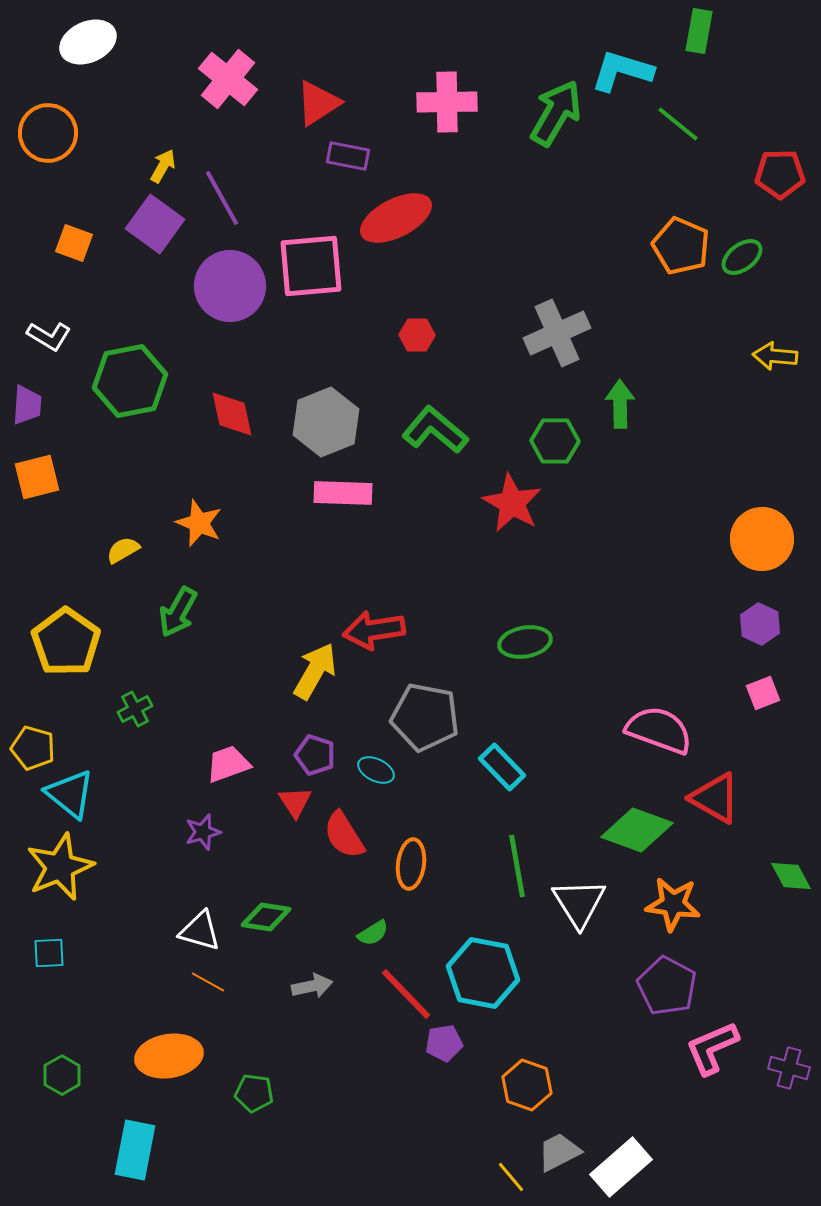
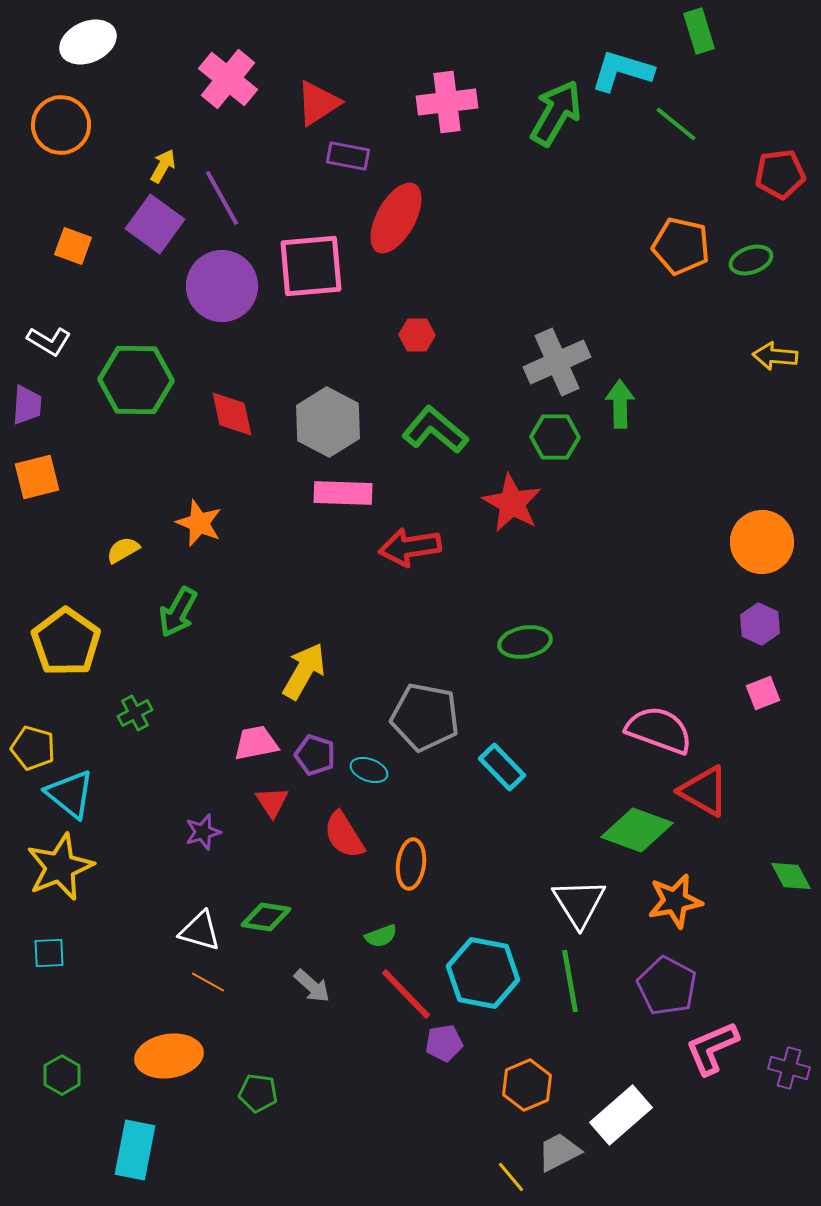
green rectangle at (699, 31): rotated 27 degrees counterclockwise
pink cross at (447, 102): rotated 6 degrees counterclockwise
green line at (678, 124): moved 2 px left
orange circle at (48, 133): moved 13 px right, 8 px up
red pentagon at (780, 174): rotated 6 degrees counterclockwise
red ellipse at (396, 218): rotated 34 degrees counterclockwise
orange square at (74, 243): moved 1 px left, 3 px down
orange pentagon at (681, 246): rotated 10 degrees counterclockwise
green ellipse at (742, 257): moved 9 px right, 3 px down; rotated 18 degrees clockwise
purple circle at (230, 286): moved 8 px left
gray cross at (557, 333): moved 29 px down
white L-shape at (49, 336): moved 5 px down
green hexagon at (130, 381): moved 6 px right, 1 px up; rotated 12 degrees clockwise
gray hexagon at (326, 422): moved 2 px right; rotated 10 degrees counterclockwise
green hexagon at (555, 441): moved 4 px up
orange circle at (762, 539): moved 3 px down
red arrow at (374, 630): moved 36 px right, 83 px up
yellow arrow at (315, 671): moved 11 px left
green cross at (135, 709): moved 4 px down
pink trapezoid at (228, 764): moved 28 px right, 21 px up; rotated 9 degrees clockwise
cyan ellipse at (376, 770): moved 7 px left; rotated 6 degrees counterclockwise
red triangle at (715, 798): moved 11 px left, 7 px up
red triangle at (295, 802): moved 23 px left
green line at (517, 866): moved 53 px right, 115 px down
orange star at (673, 904): moved 2 px right, 3 px up; rotated 18 degrees counterclockwise
green semicircle at (373, 933): moved 8 px right, 3 px down; rotated 12 degrees clockwise
gray arrow at (312, 986): rotated 54 degrees clockwise
orange hexagon at (527, 1085): rotated 18 degrees clockwise
green pentagon at (254, 1093): moved 4 px right
white rectangle at (621, 1167): moved 52 px up
